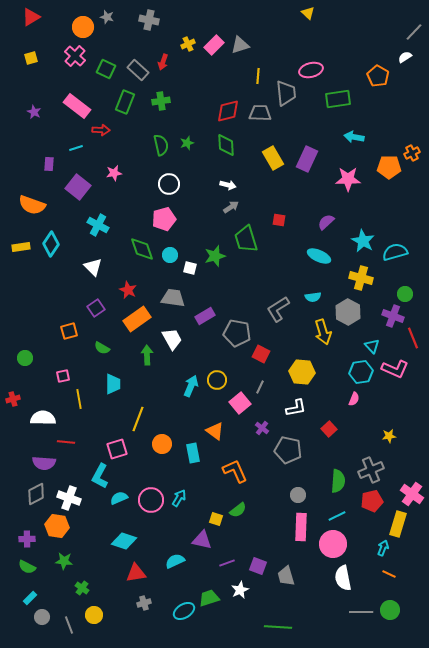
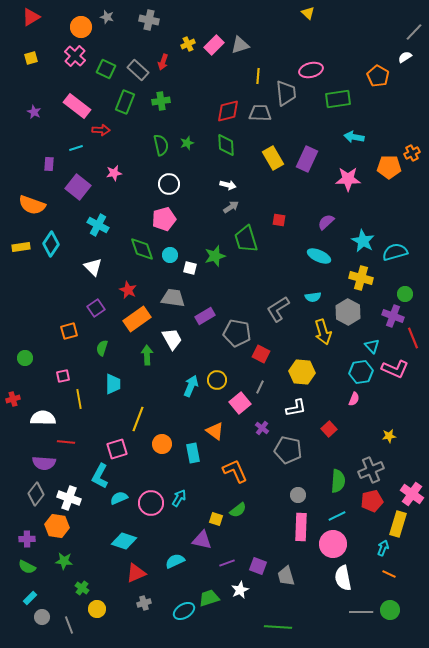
orange circle at (83, 27): moved 2 px left
green semicircle at (102, 348): rotated 77 degrees clockwise
gray diamond at (36, 494): rotated 25 degrees counterclockwise
pink circle at (151, 500): moved 3 px down
red triangle at (136, 573): rotated 15 degrees counterclockwise
yellow circle at (94, 615): moved 3 px right, 6 px up
